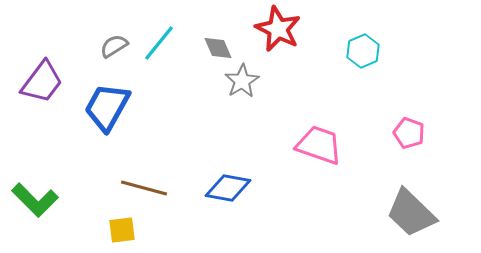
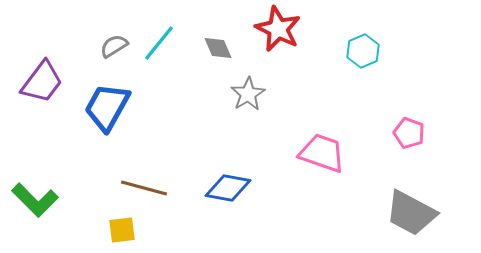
gray star: moved 6 px right, 13 px down
pink trapezoid: moved 3 px right, 8 px down
gray trapezoid: rotated 16 degrees counterclockwise
